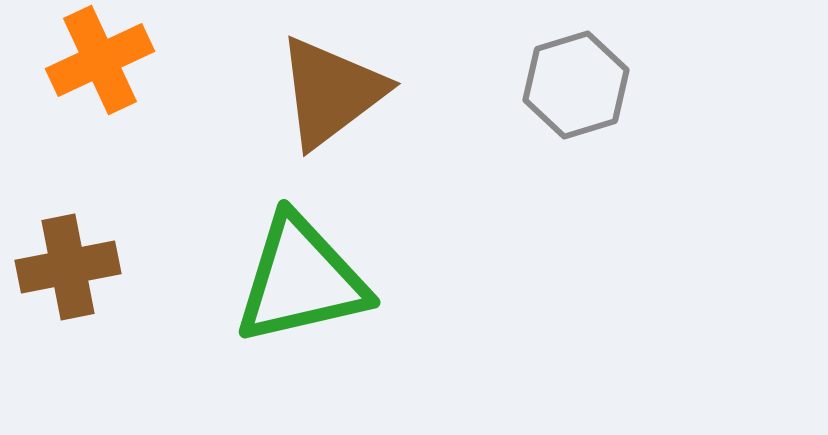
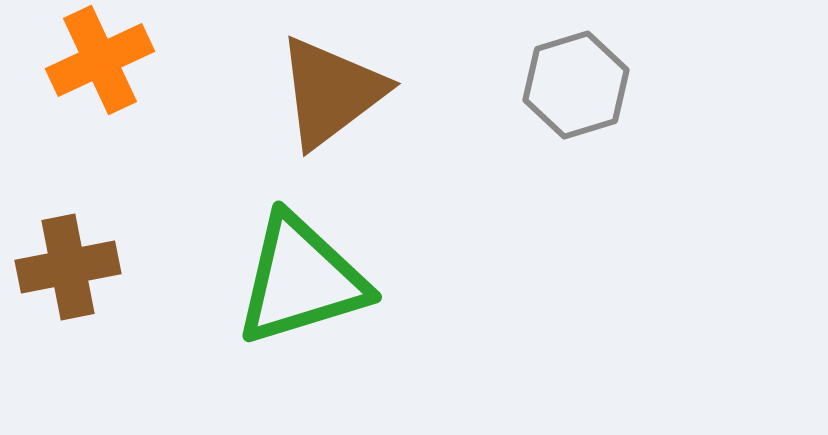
green triangle: rotated 4 degrees counterclockwise
